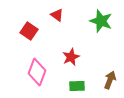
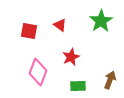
red triangle: moved 3 px right, 10 px down
green star: rotated 20 degrees clockwise
red square: rotated 24 degrees counterclockwise
pink diamond: moved 1 px right
green rectangle: moved 1 px right
